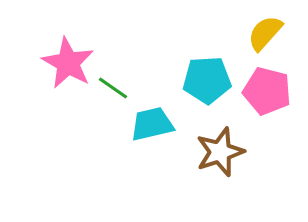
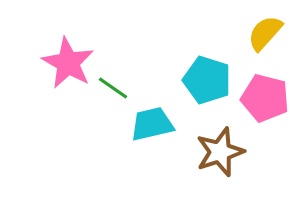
cyan pentagon: rotated 21 degrees clockwise
pink pentagon: moved 2 px left, 7 px down
